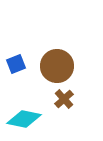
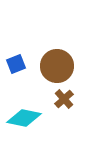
cyan diamond: moved 1 px up
